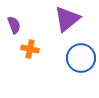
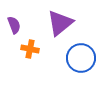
purple triangle: moved 7 px left, 4 px down
